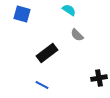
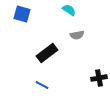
gray semicircle: rotated 56 degrees counterclockwise
